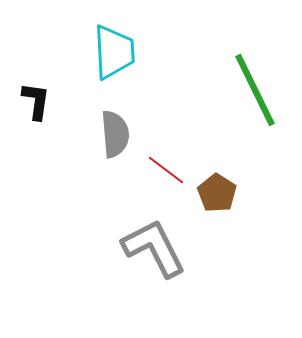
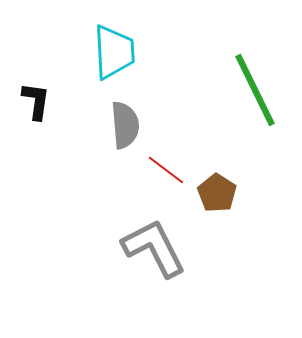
gray semicircle: moved 10 px right, 9 px up
